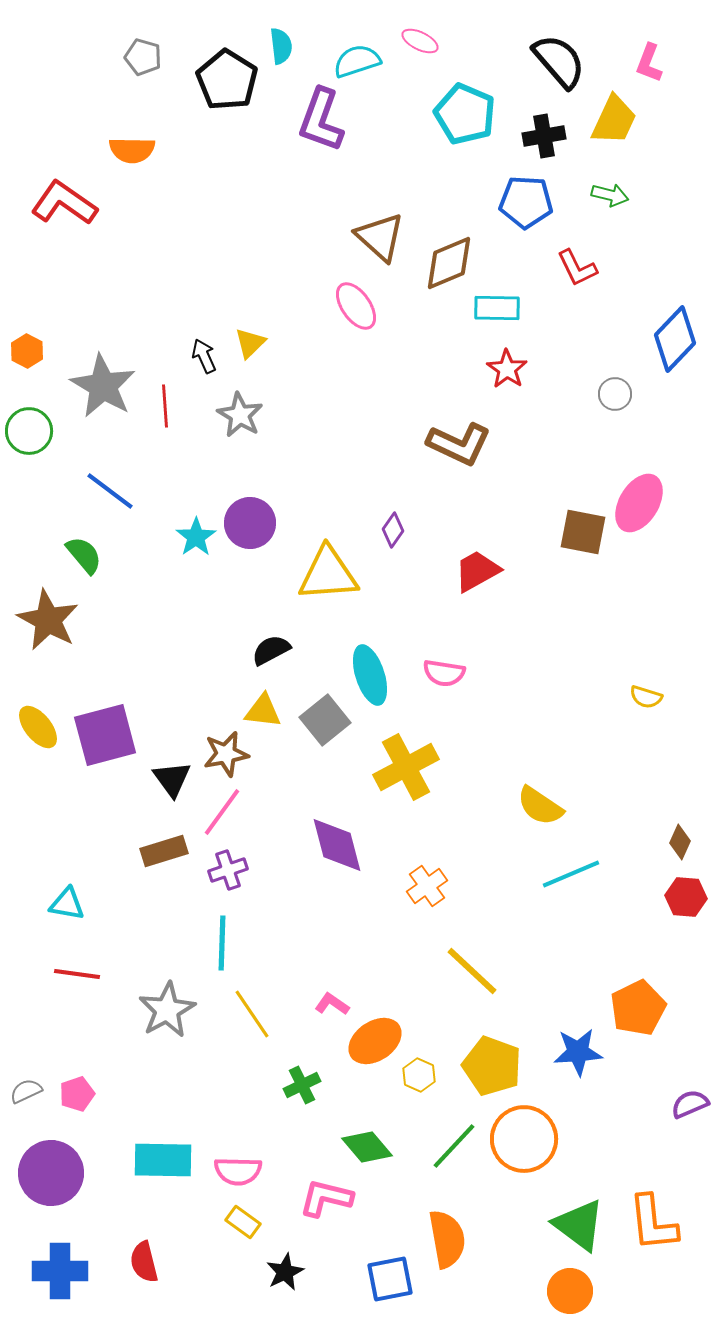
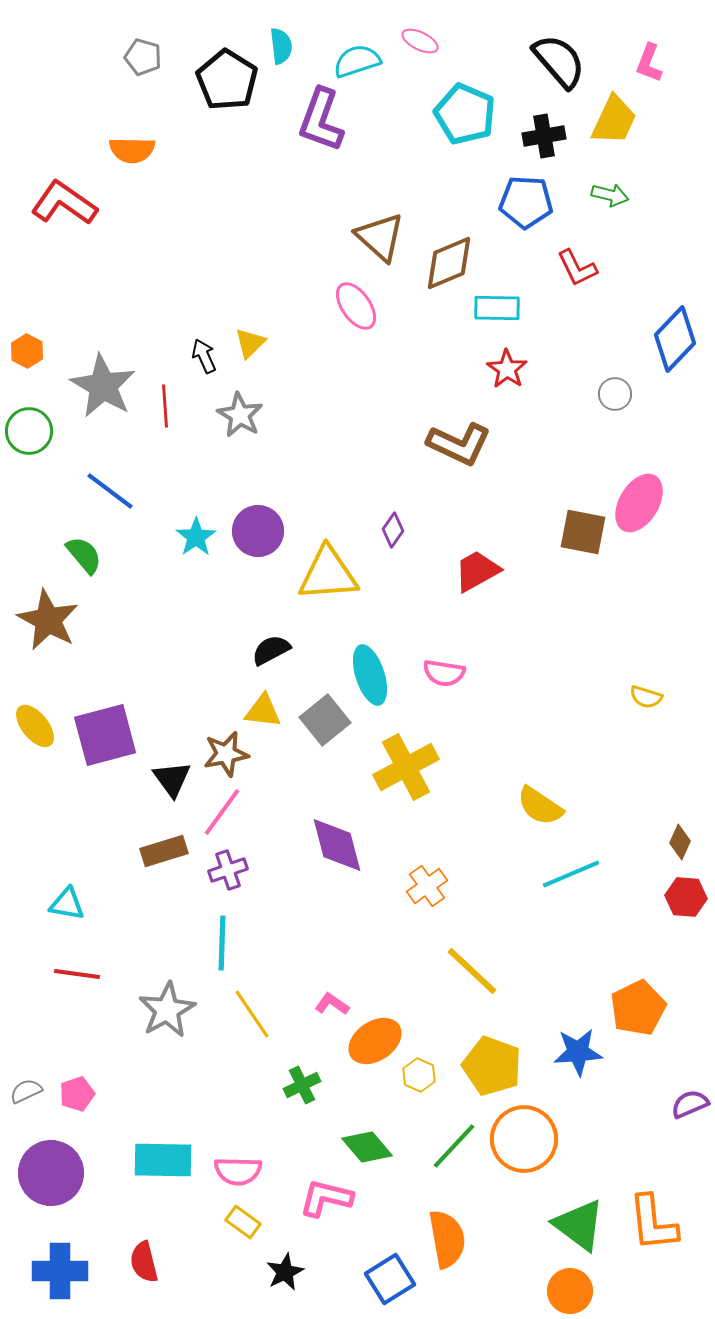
purple circle at (250, 523): moved 8 px right, 8 px down
yellow ellipse at (38, 727): moved 3 px left, 1 px up
blue square at (390, 1279): rotated 21 degrees counterclockwise
